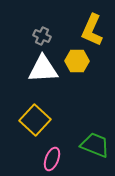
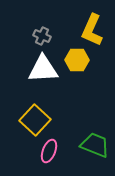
yellow hexagon: moved 1 px up
pink ellipse: moved 3 px left, 8 px up
